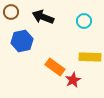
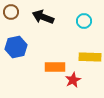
blue hexagon: moved 6 px left, 6 px down
orange rectangle: rotated 36 degrees counterclockwise
